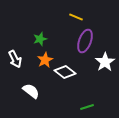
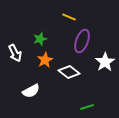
yellow line: moved 7 px left
purple ellipse: moved 3 px left
white arrow: moved 6 px up
white diamond: moved 4 px right
white semicircle: rotated 114 degrees clockwise
